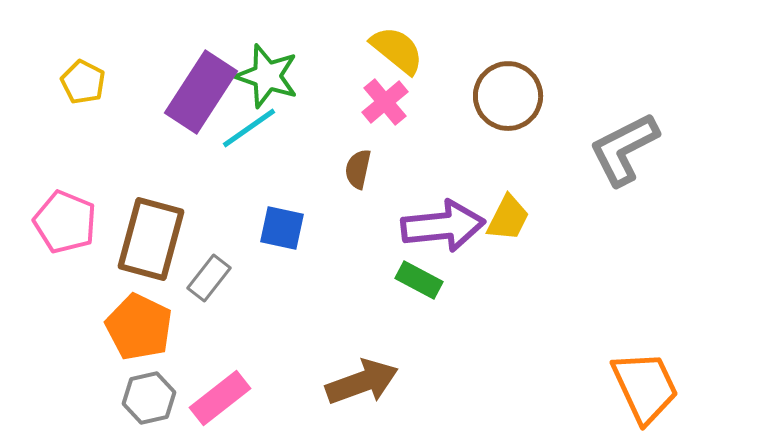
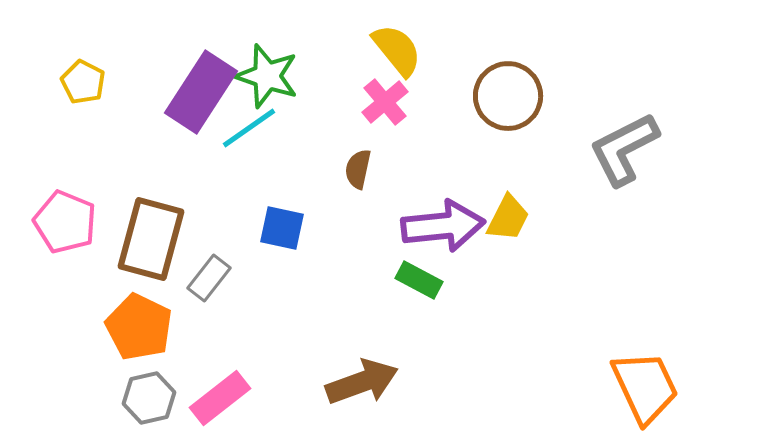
yellow semicircle: rotated 12 degrees clockwise
